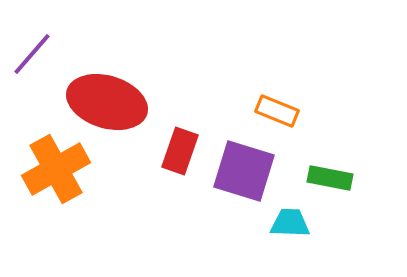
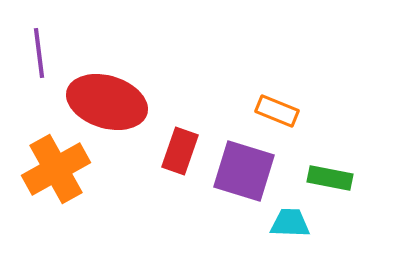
purple line: moved 7 px right, 1 px up; rotated 48 degrees counterclockwise
